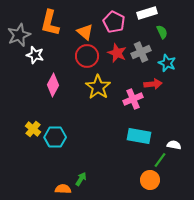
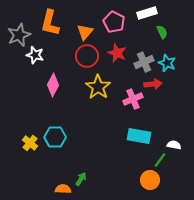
orange triangle: rotated 30 degrees clockwise
gray cross: moved 3 px right, 10 px down
yellow cross: moved 3 px left, 14 px down
